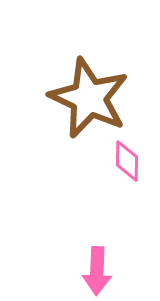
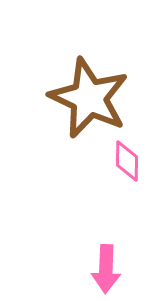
pink arrow: moved 9 px right, 2 px up
